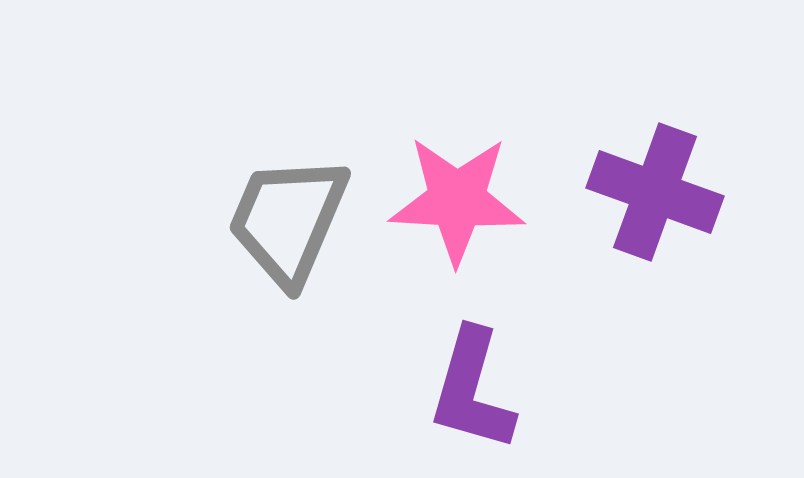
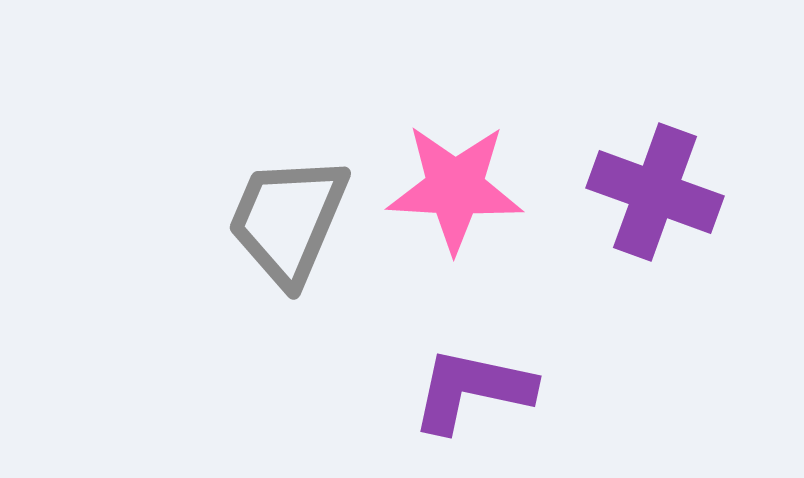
pink star: moved 2 px left, 12 px up
purple L-shape: rotated 86 degrees clockwise
